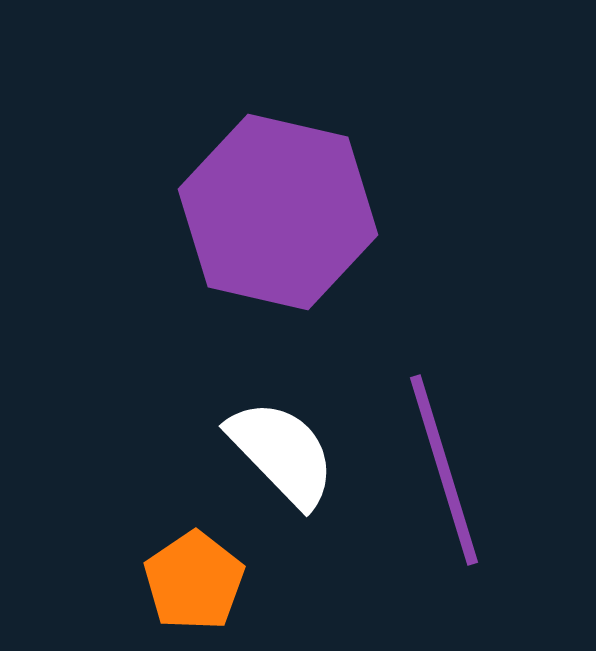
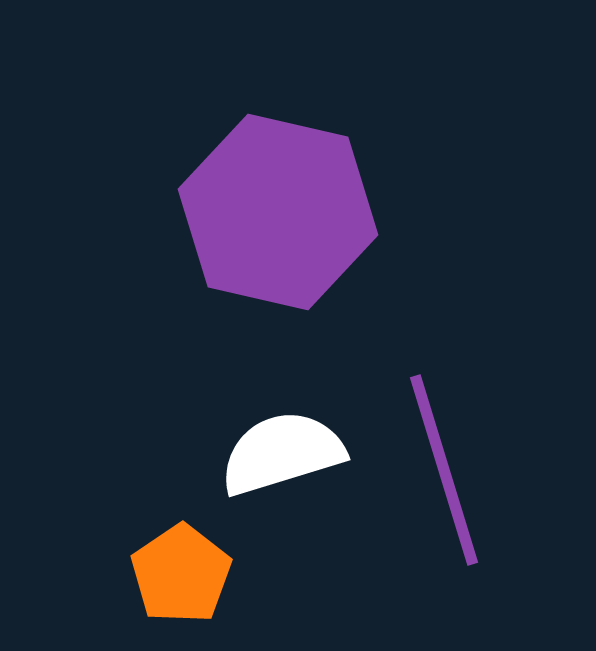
white semicircle: rotated 63 degrees counterclockwise
orange pentagon: moved 13 px left, 7 px up
